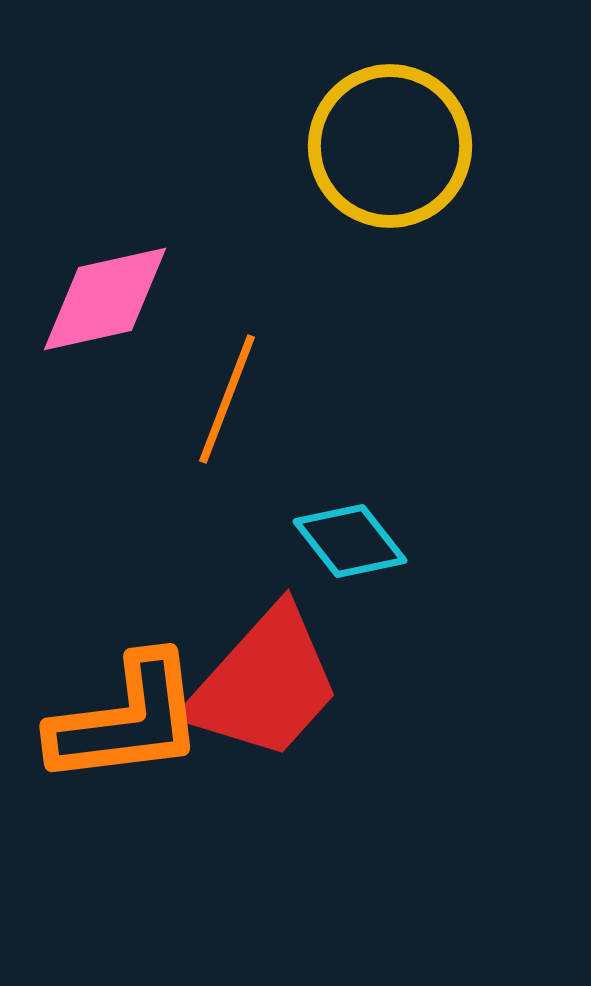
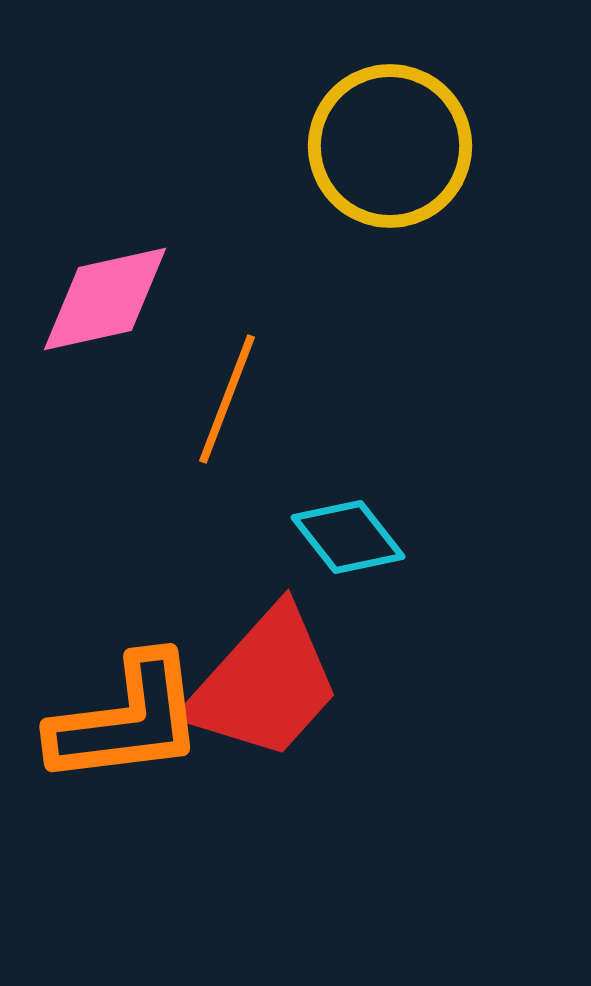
cyan diamond: moved 2 px left, 4 px up
